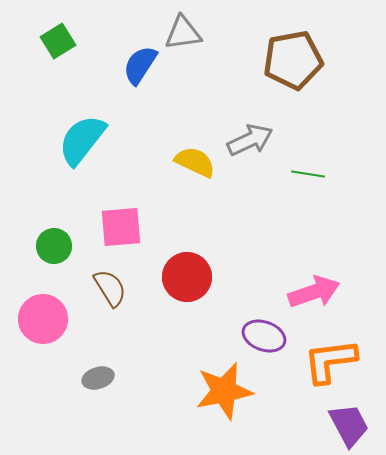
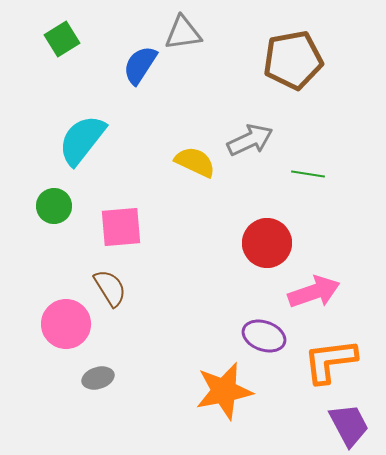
green square: moved 4 px right, 2 px up
green circle: moved 40 px up
red circle: moved 80 px right, 34 px up
pink circle: moved 23 px right, 5 px down
